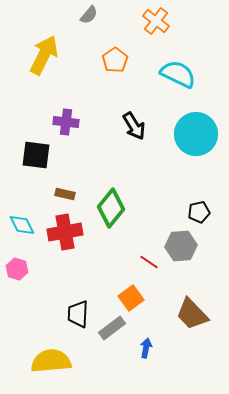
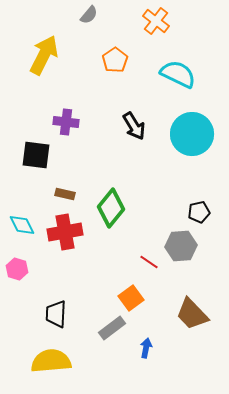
cyan circle: moved 4 px left
black trapezoid: moved 22 px left
